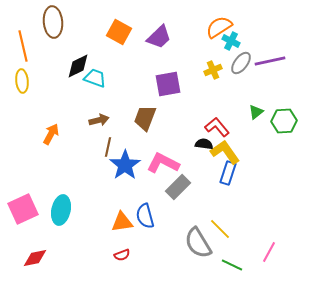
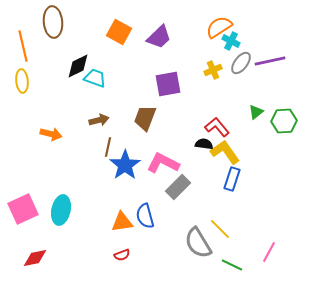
orange arrow: rotated 75 degrees clockwise
blue rectangle: moved 4 px right, 6 px down
